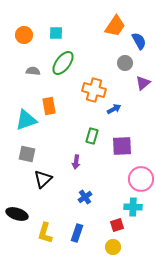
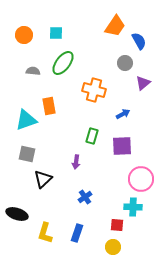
blue arrow: moved 9 px right, 5 px down
red square: rotated 24 degrees clockwise
